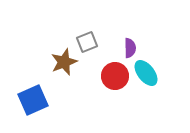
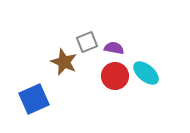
purple semicircle: moved 16 px left; rotated 78 degrees counterclockwise
brown star: rotated 28 degrees counterclockwise
cyan ellipse: rotated 12 degrees counterclockwise
blue square: moved 1 px right, 1 px up
